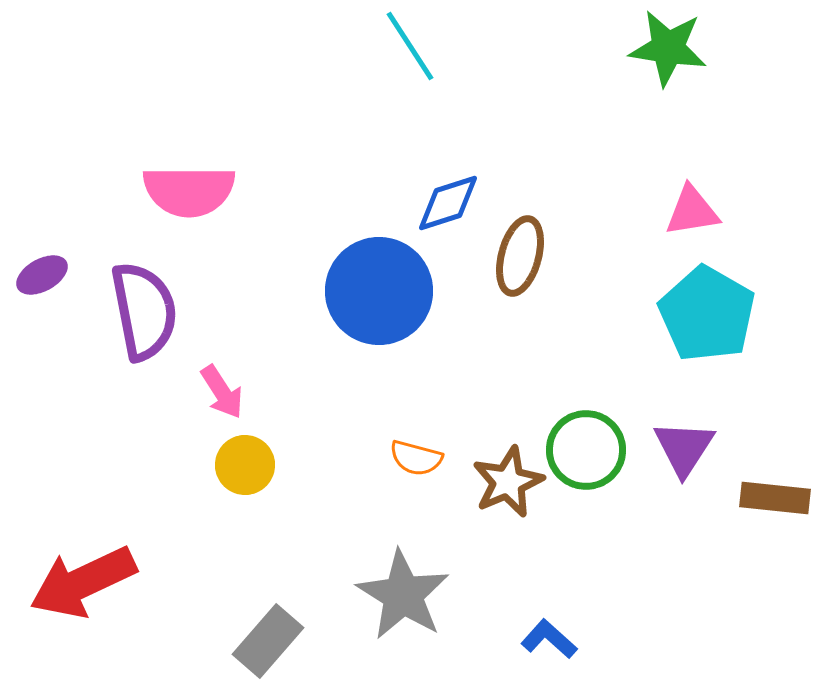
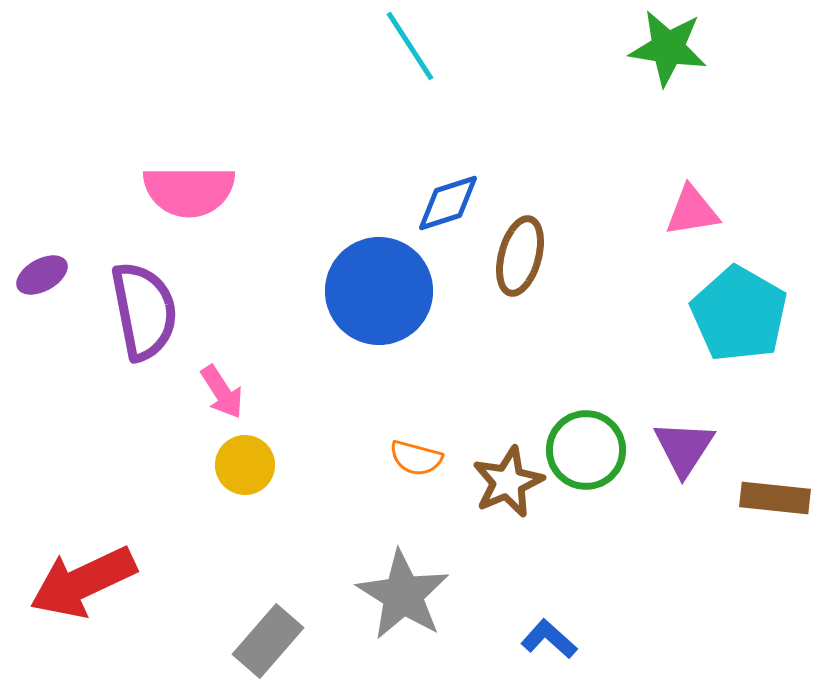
cyan pentagon: moved 32 px right
